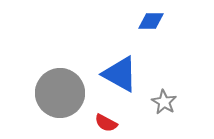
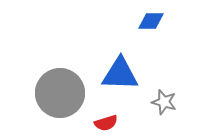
blue triangle: rotated 27 degrees counterclockwise
gray star: rotated 15 degrees counterclockwise
red semicircle: rotated 45 degrees counterclockwise
